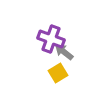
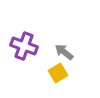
purple cross: moved 27 px left, 7 px down
